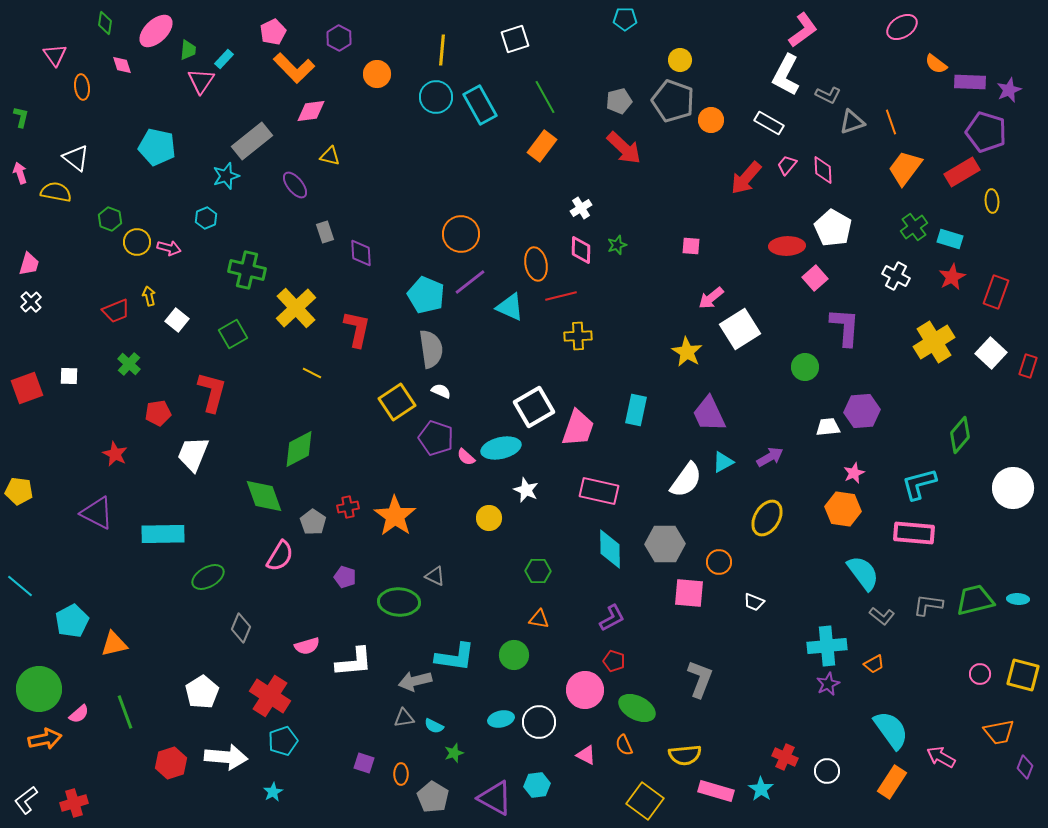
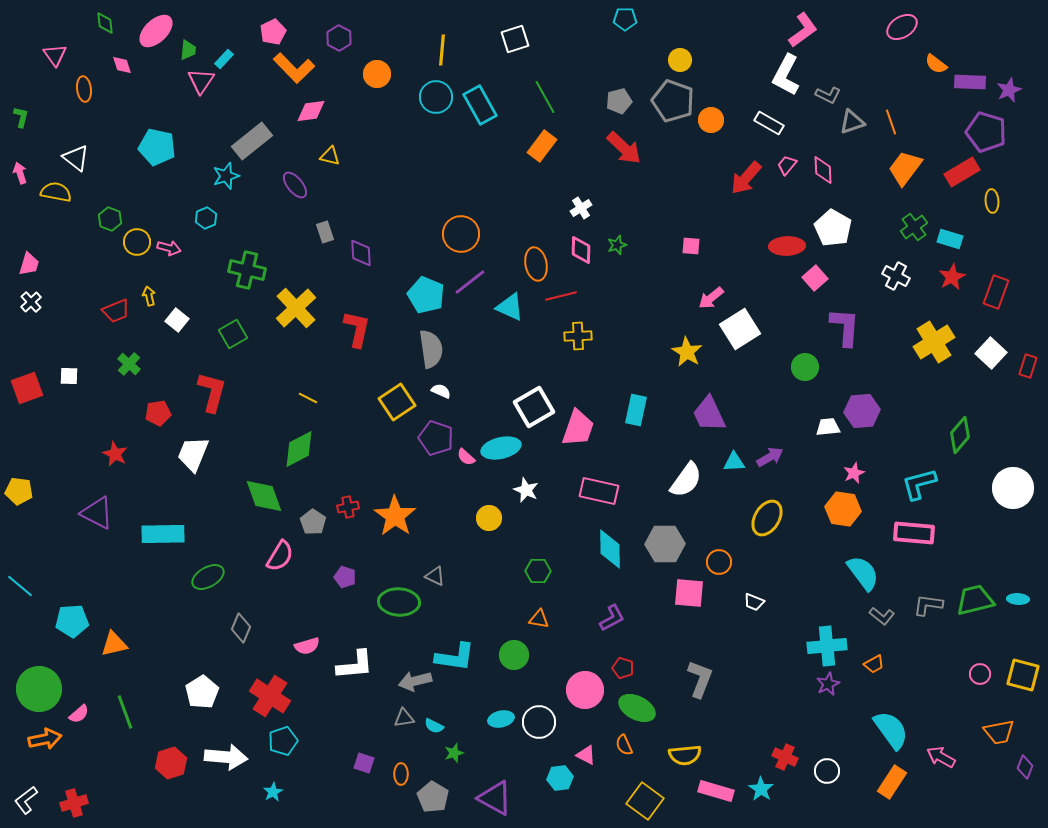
green diamond at (105, 23): rotated 15 degrees counterclockwise
orange ellipse at (82, 87): moved 2 px right, 2 px down
yellow line at (312, 373): moved 4 px left, 25 px down
cyan triangle at (723, 462): moved 11 px right; rotated 25 degrees clockwise
cyan pentagon at (72, 621): rotated 24 degrees clockwise
red pentagon at (614, 661): moved 9 px right, 7 px down
white L-shape at (354, 662): moved 1 px right, 3 px down
cyan hexagon at (537, 785): moved 23 px right, 7 px up
